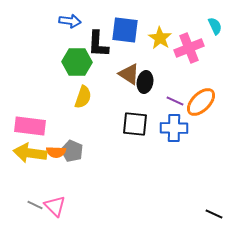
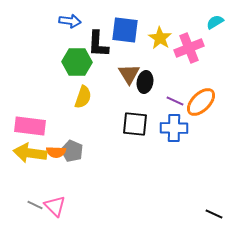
cyan semicircle: moved 4 px up; rotated 96 degrees counterclockwise
brown triangle: rotated 25 degrees clockwise
